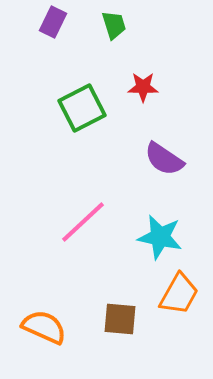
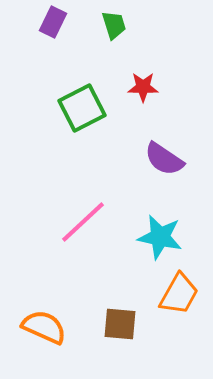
brown square: moved 5 px down
